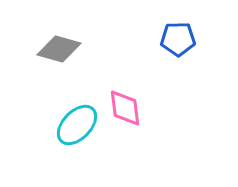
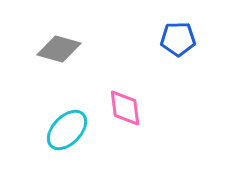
cyan ellipse: moved 10 px left, 5 px down
